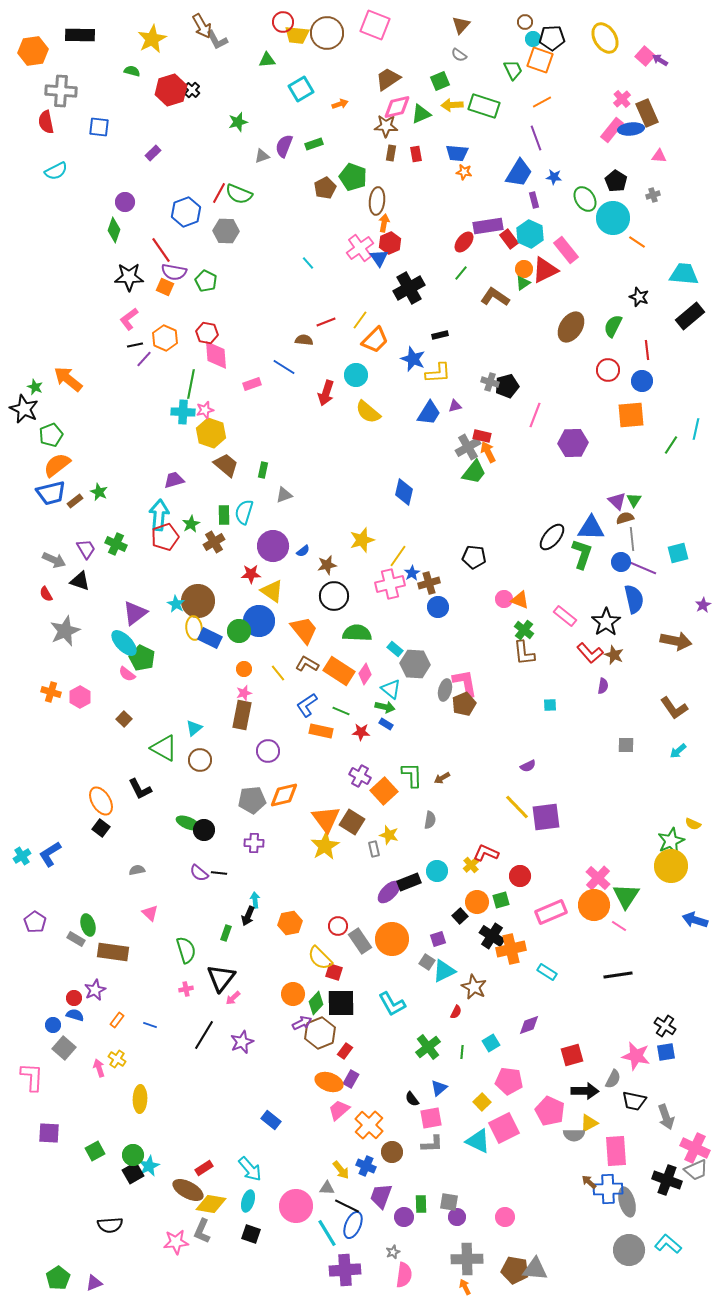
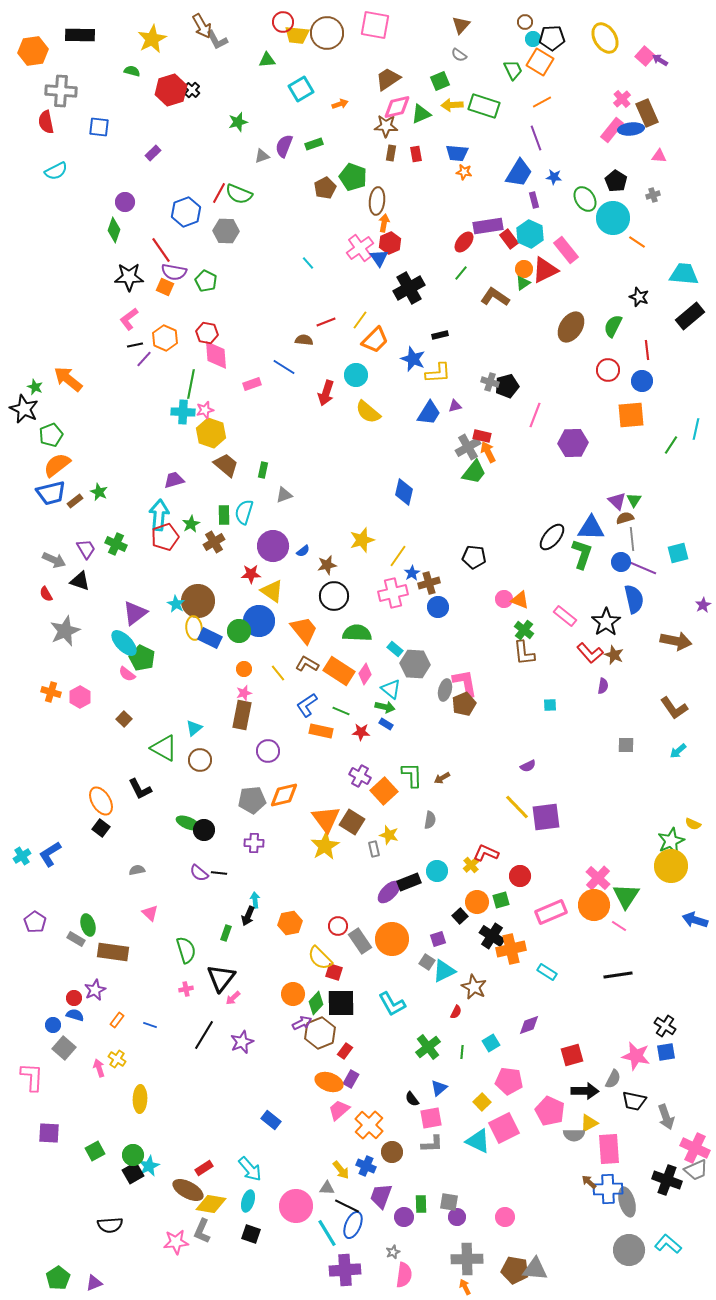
pink square at (375, 25): rotated 12 degrees counterclockwise
orange square at (540, 60): moved 2 px down; rotated 12 degrees clockwise
pink cross at (390, 584): moved 3 px right, 9 px down
pink rectangle at (616, 1151): moved 7 px left, 2 px up
